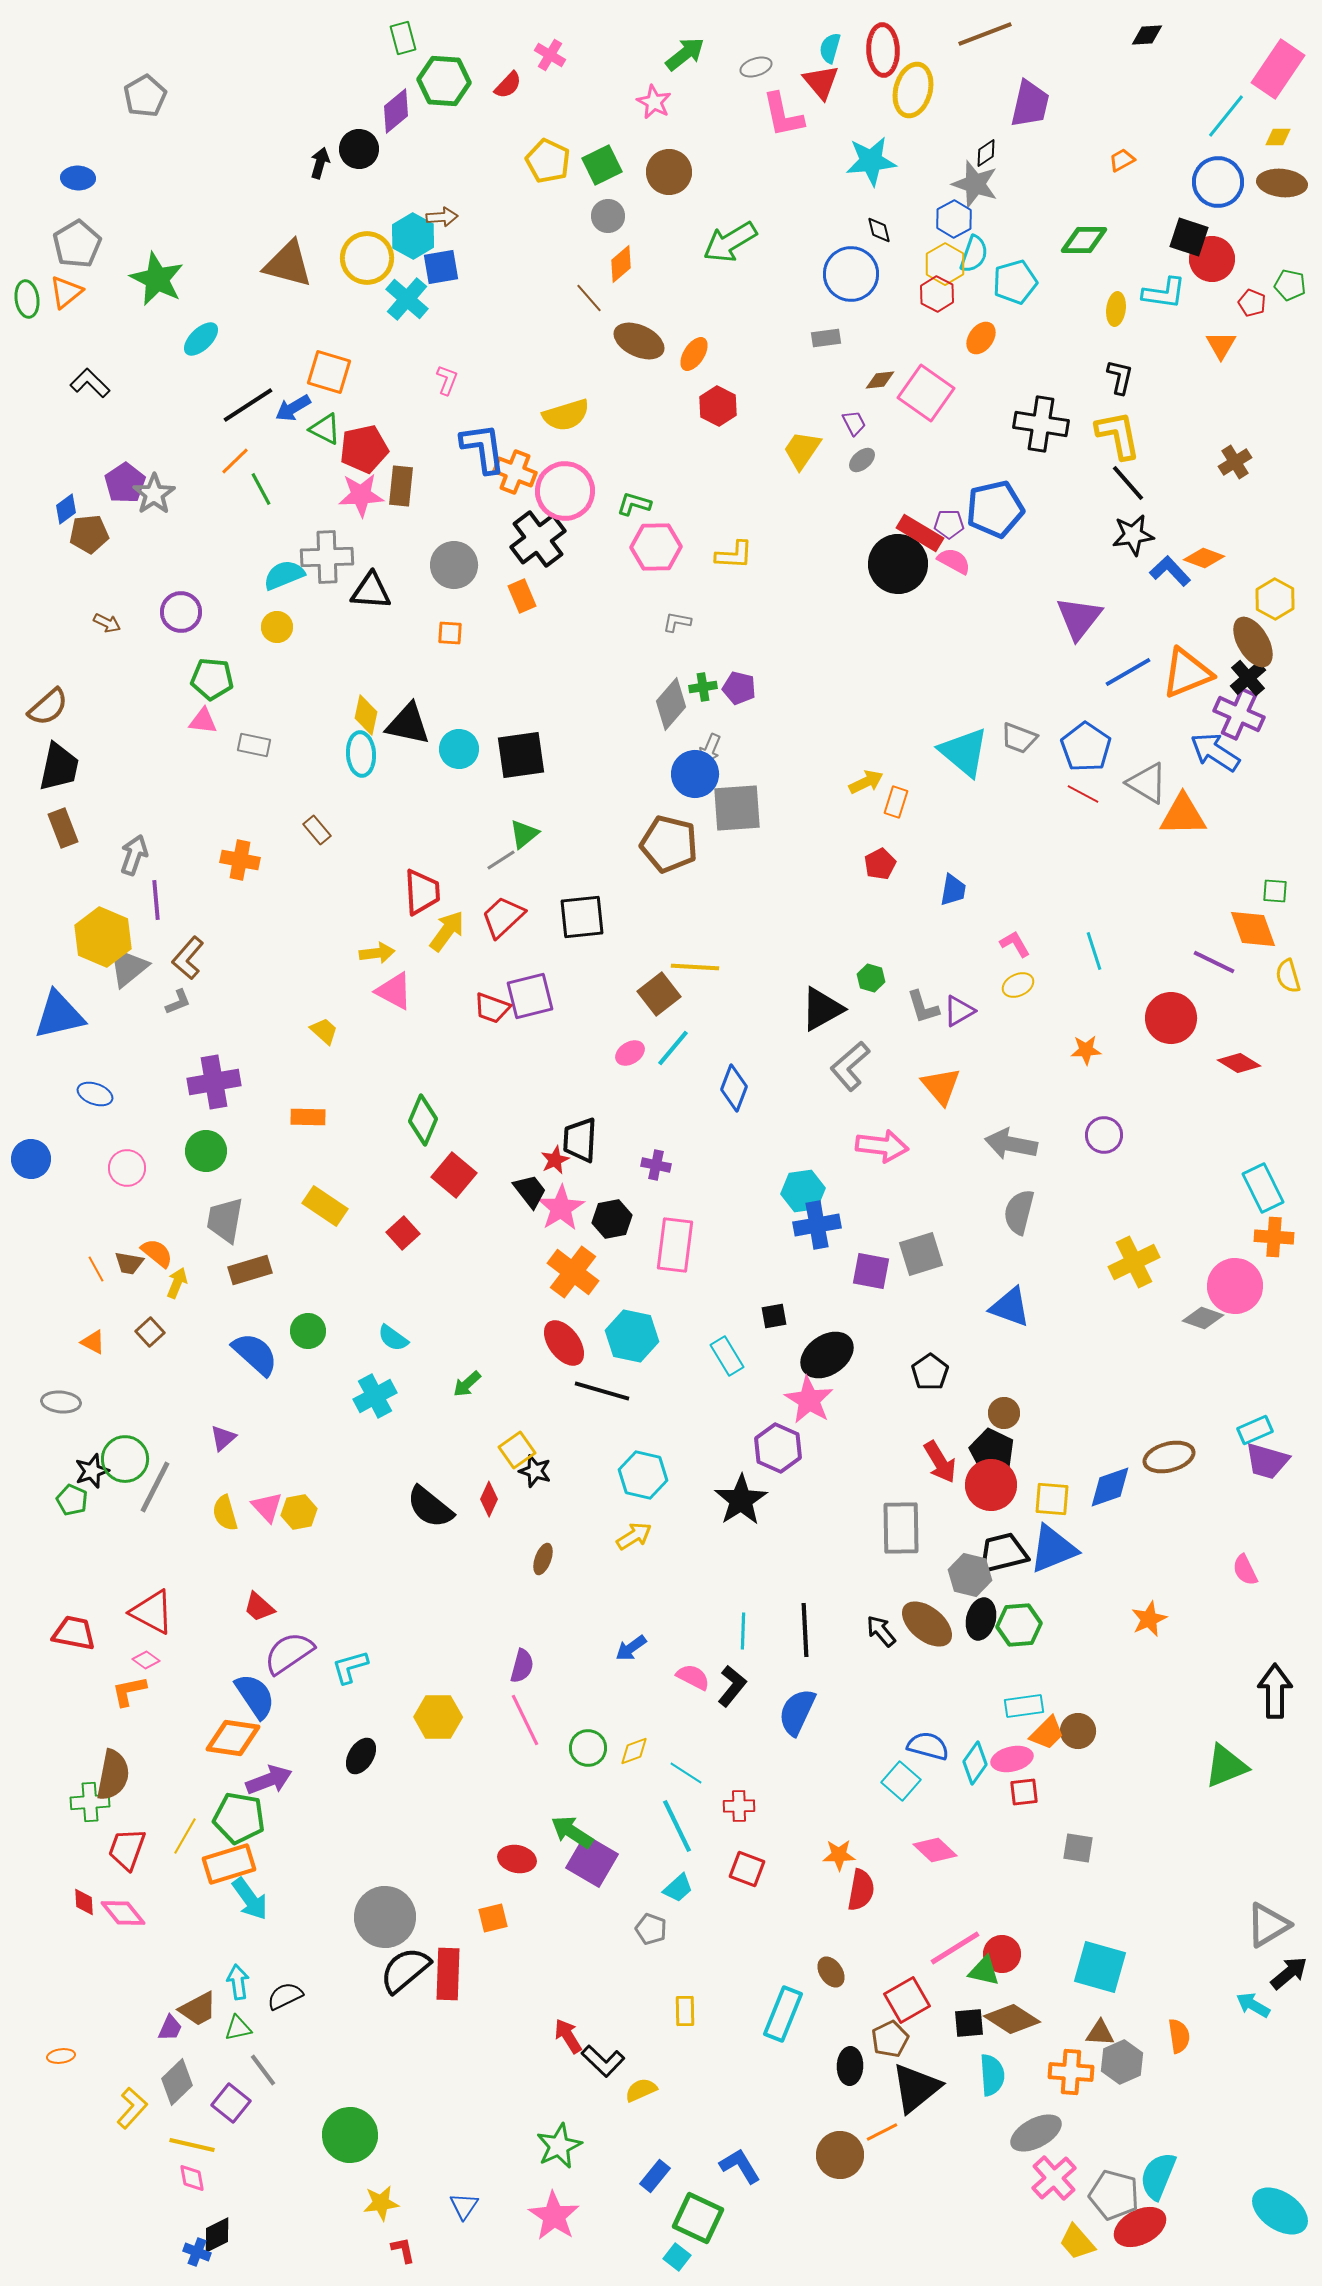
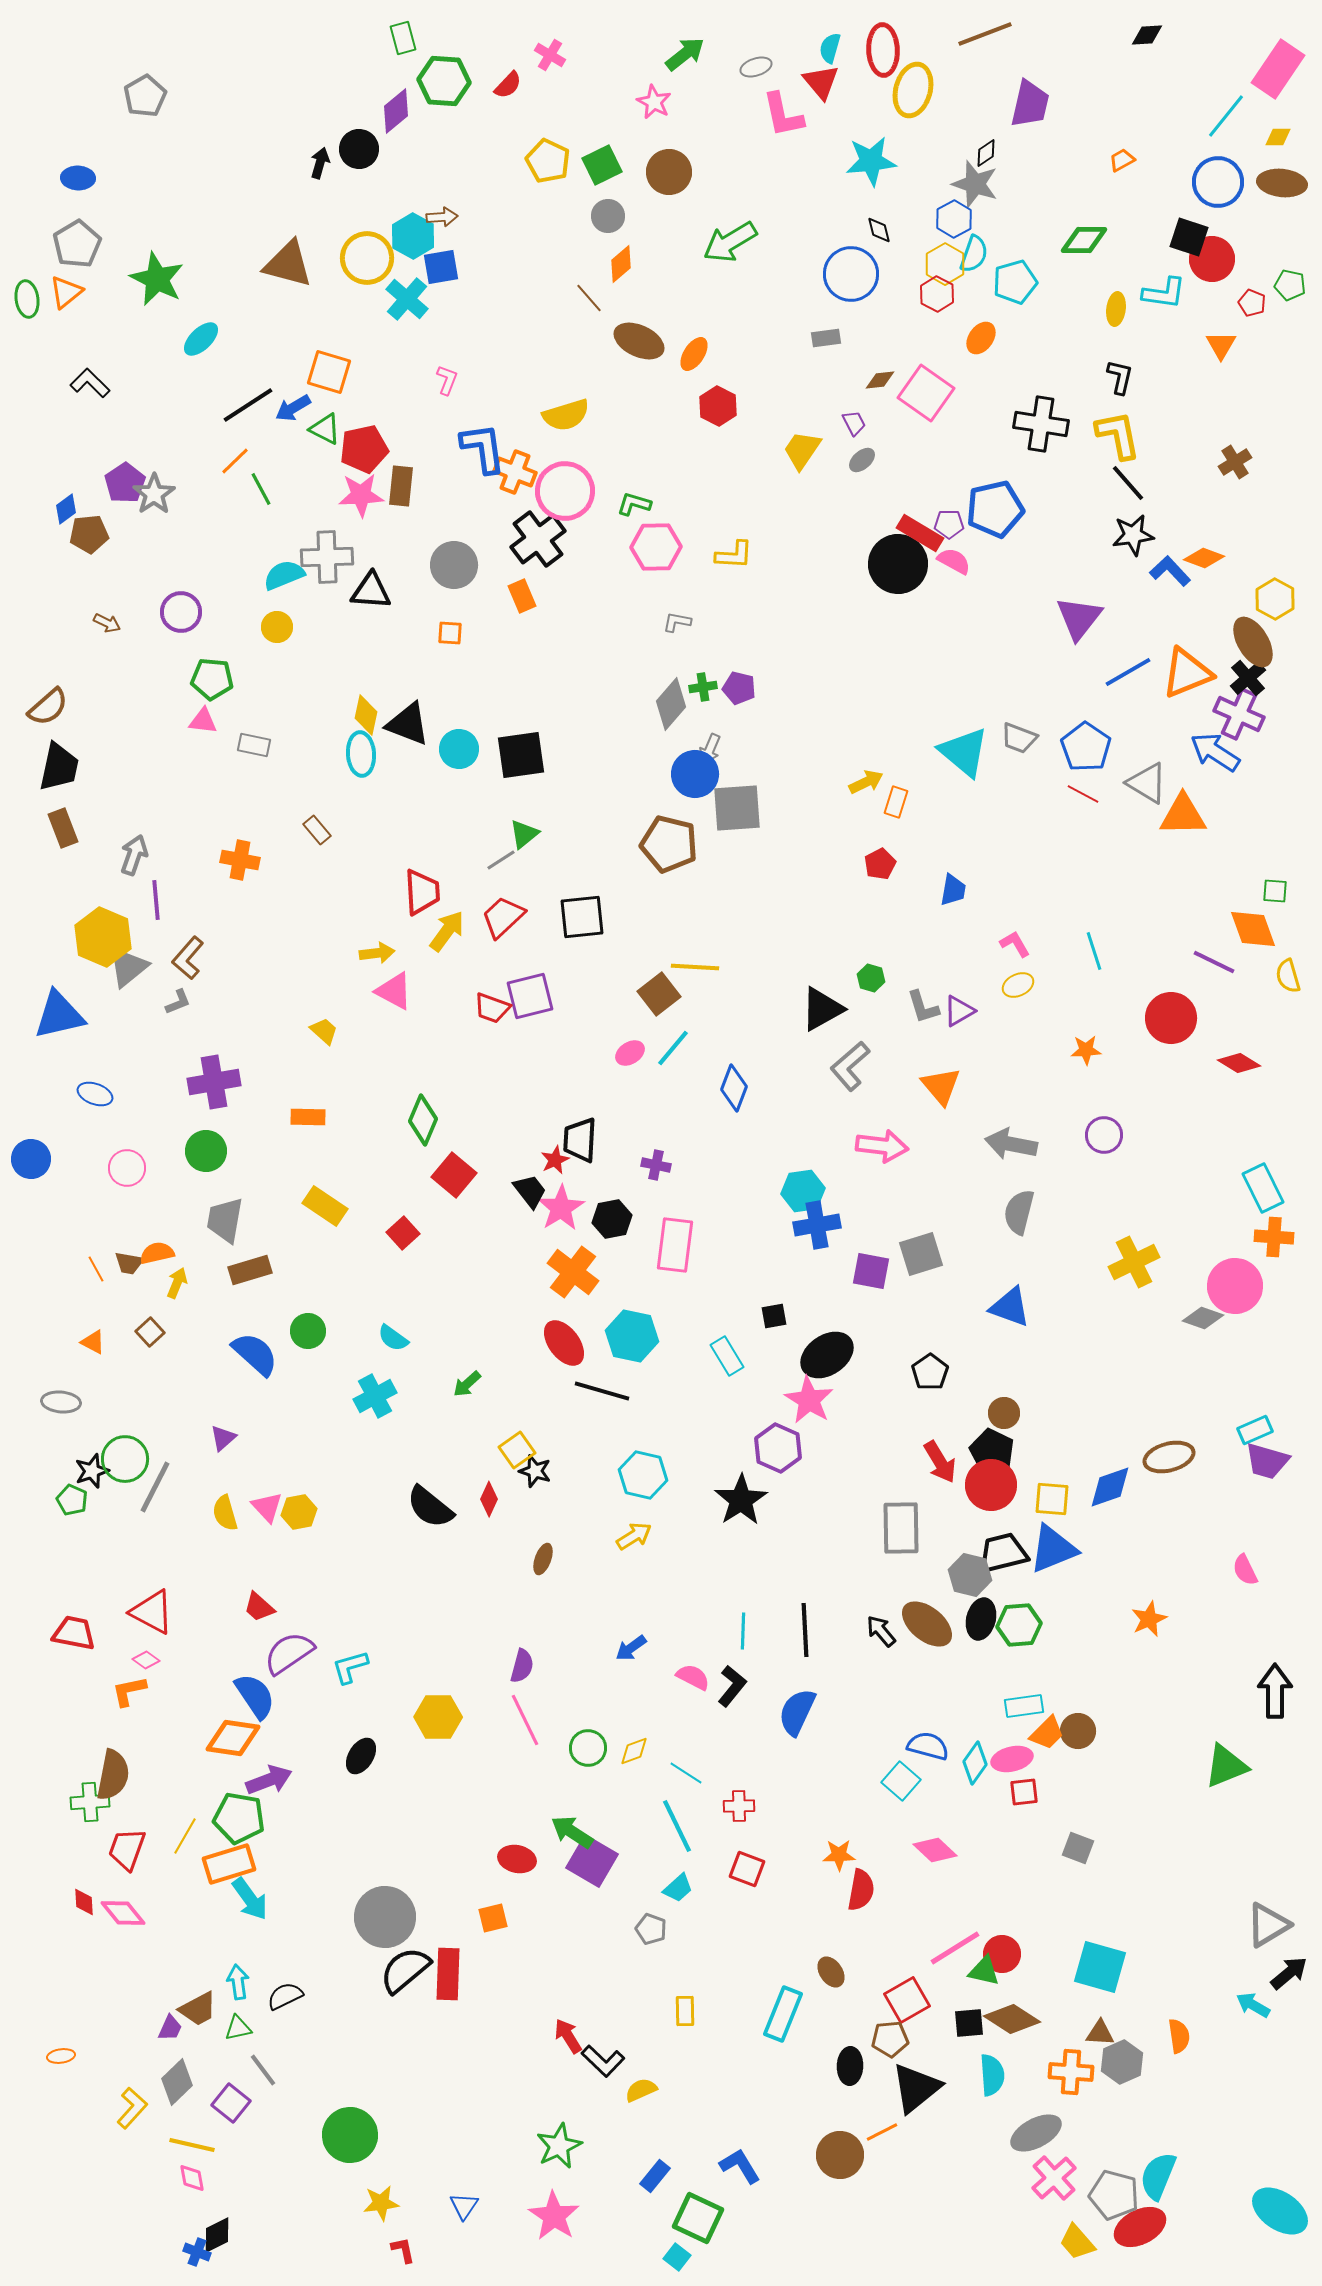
black triangle at (408, 724): rotated 9 degrees clockwise
orange semicircle at (157, 1253): rotated 52 degrees counterclockwise
gray square at (1078, 1848): rotated 12 degrees clockwise
brown pentagon at (890, 2039): rotated 21 degrees clockwise
